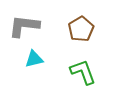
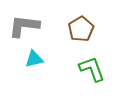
green L-shape: moved 9 px right, 3 px up
